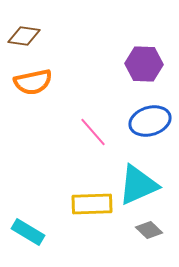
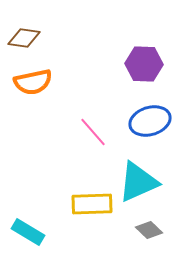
brown diamond: moved 2 px down
cyan triangle: moved 3 px up
